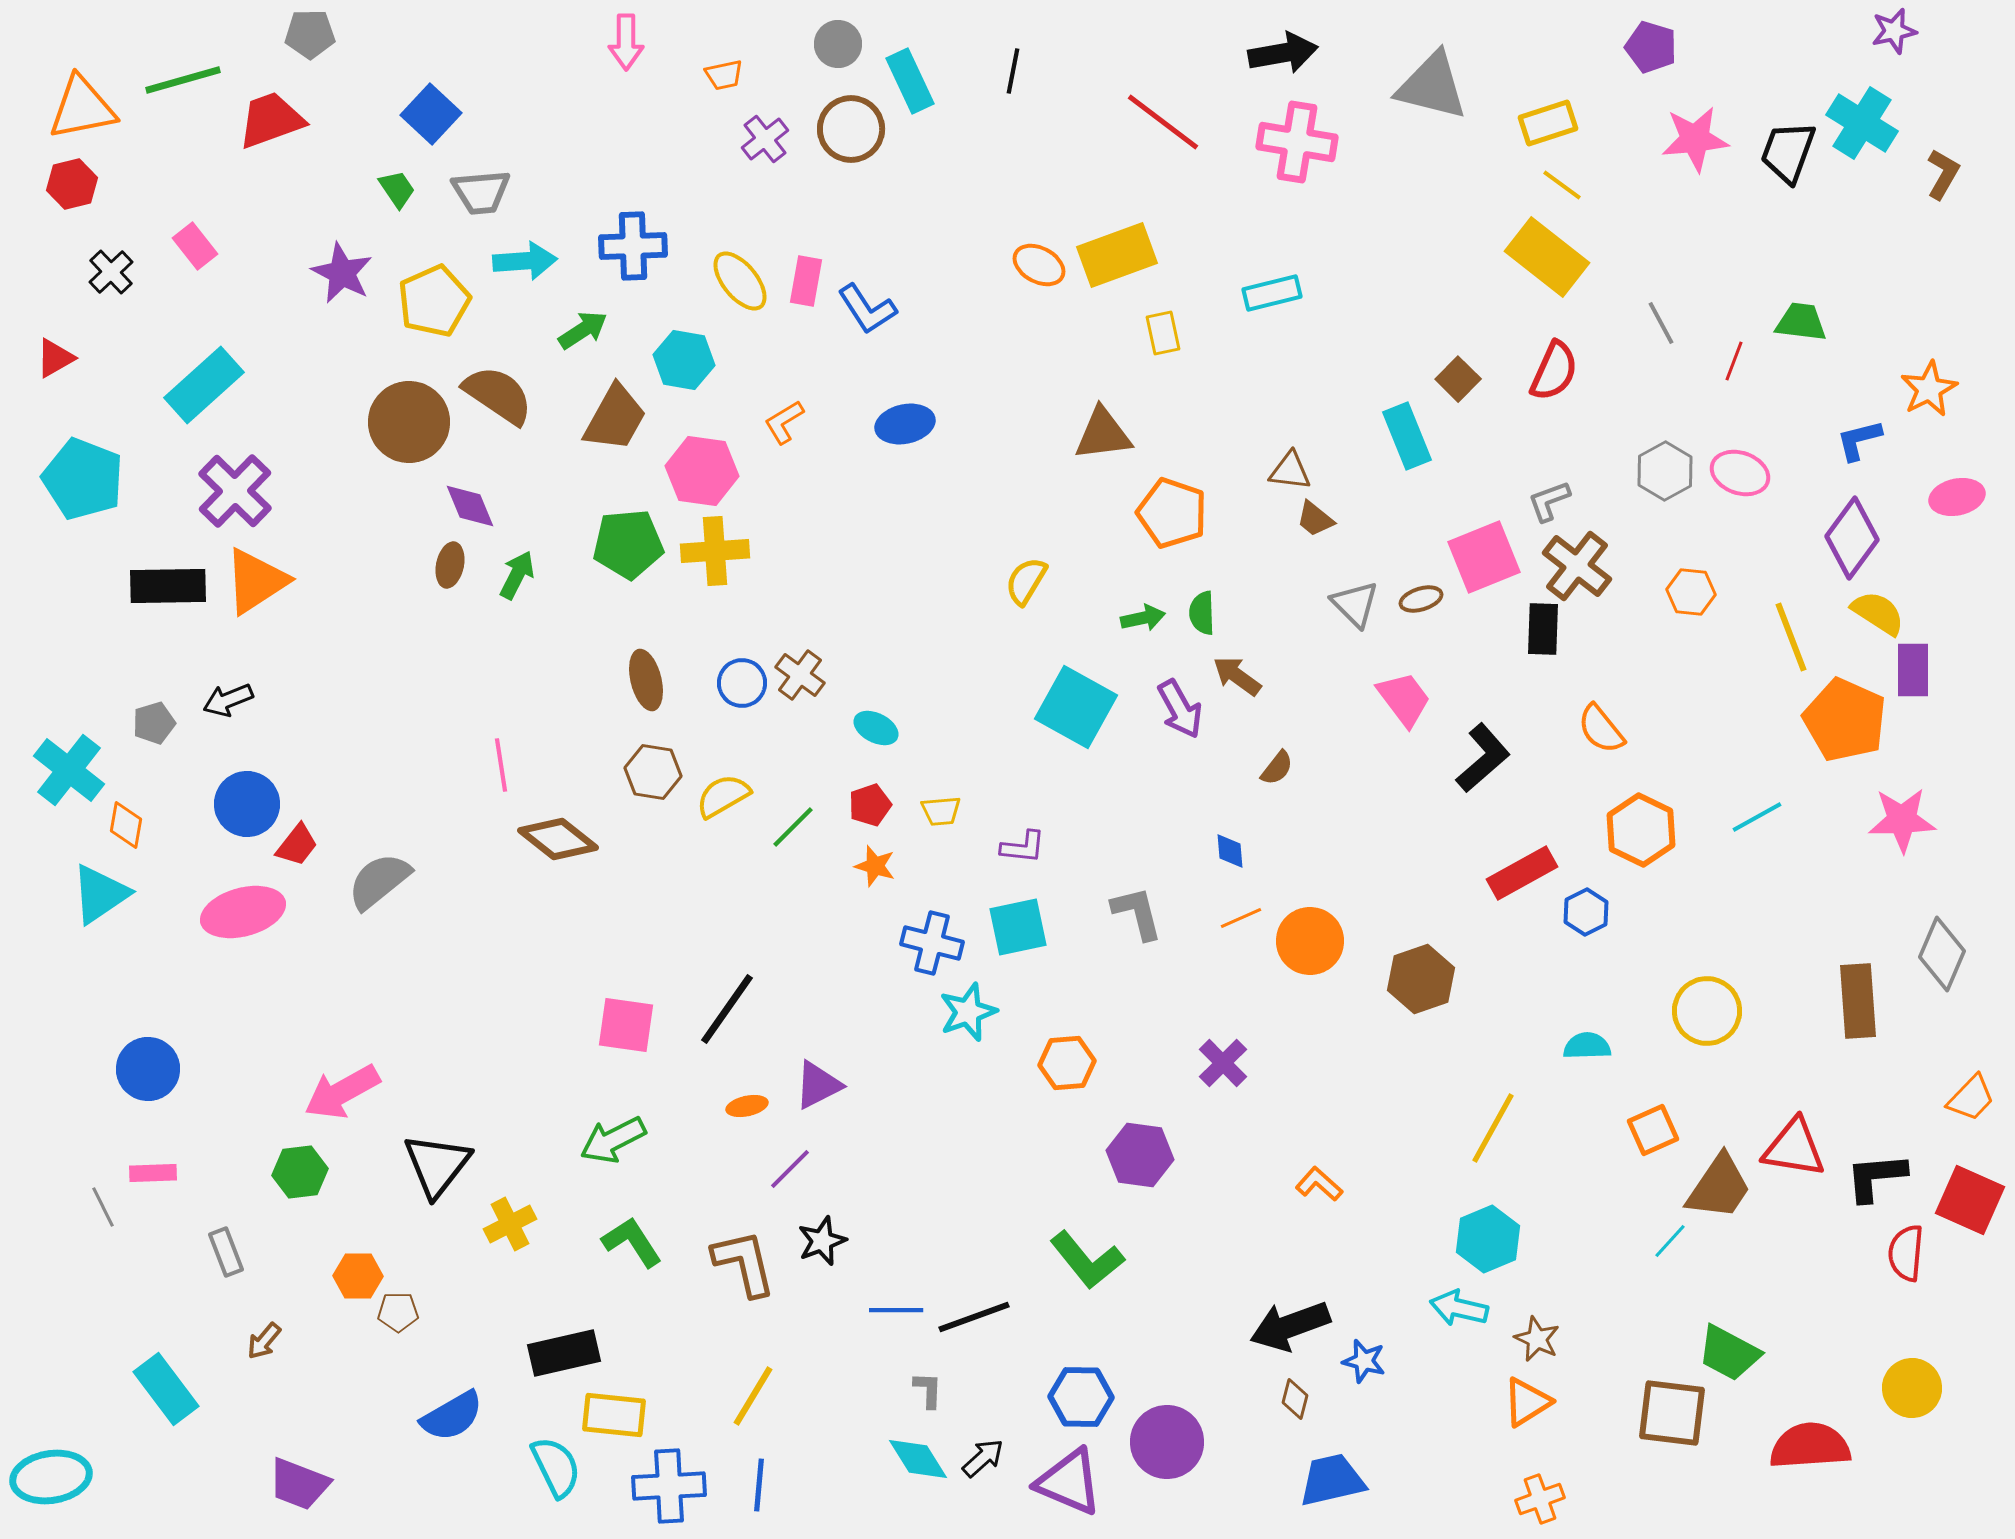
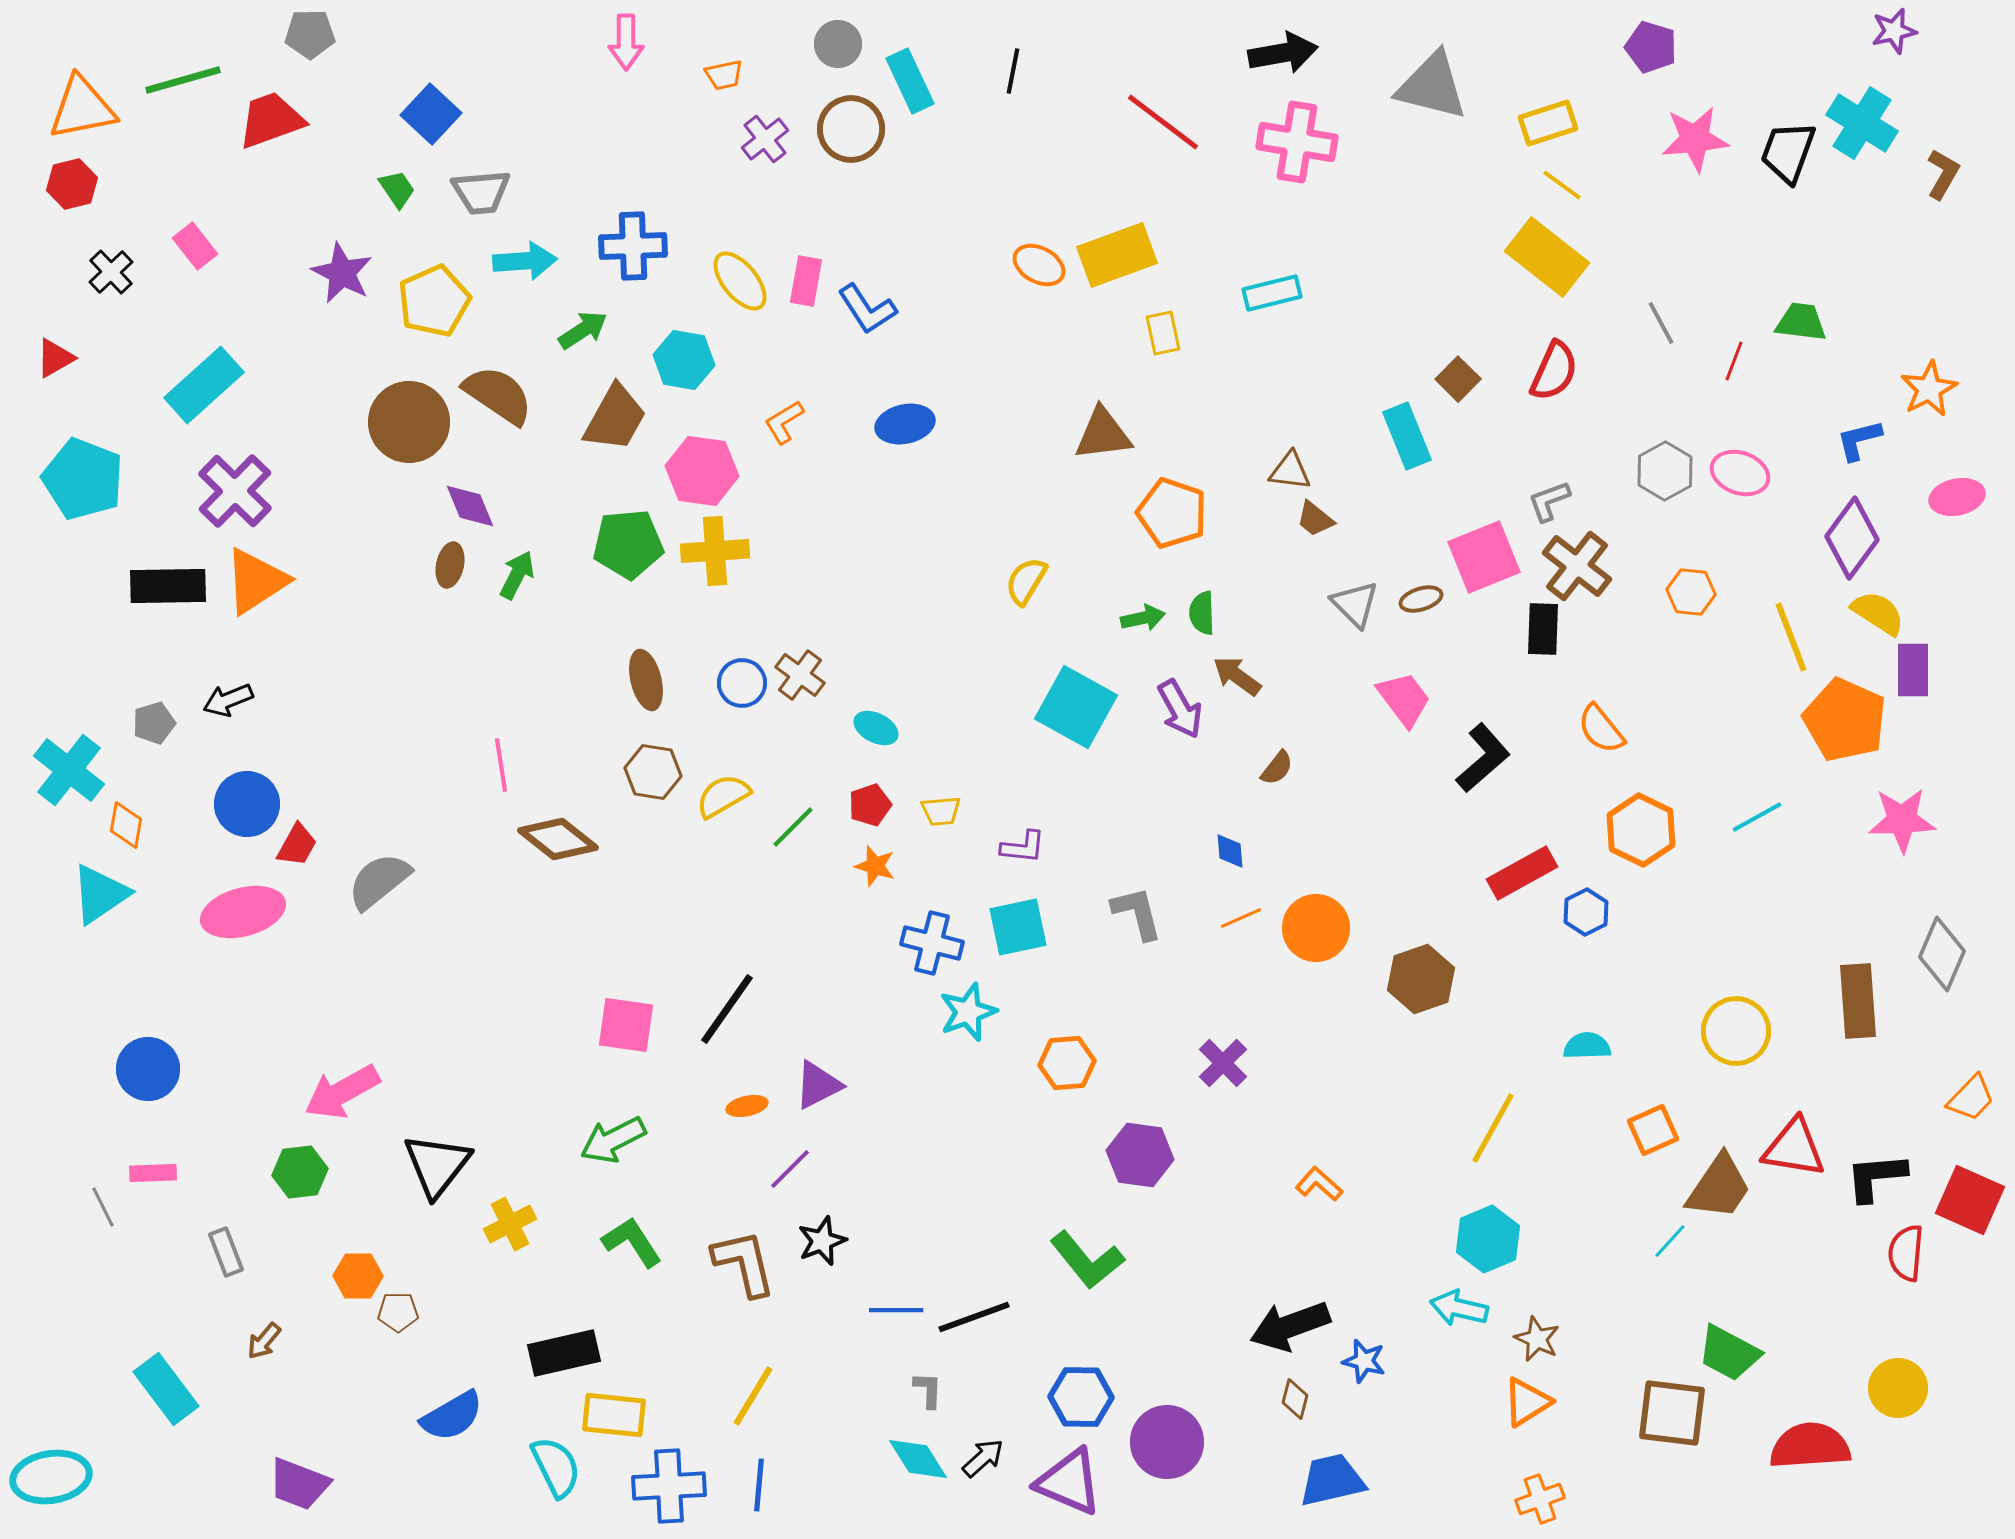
red trapezoid at (297, 845): rotated 9 degrees counterclockwise
orange circle at (1310, 941): moved 6 px right, 13 px up
yellow circle at (1707, 1011): moved 29 px right, 20 px down
yellow circle at (1912, 1388): moved 14 px left
